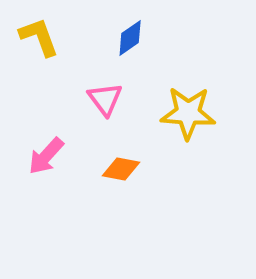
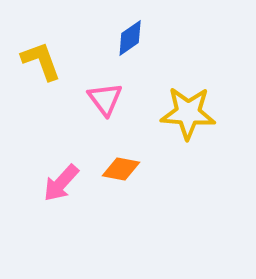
yellow L-shape: moved 2 px right, 24 px down
pink arrow: moved 15 px right, 27 px down
